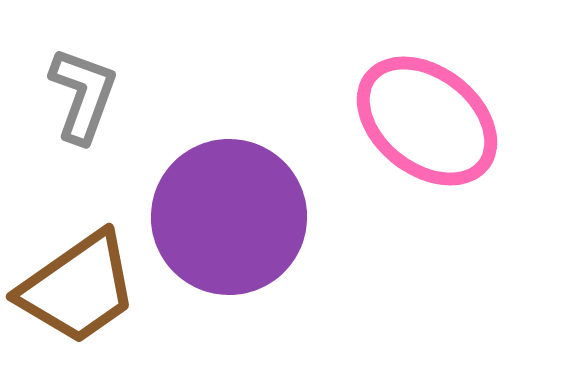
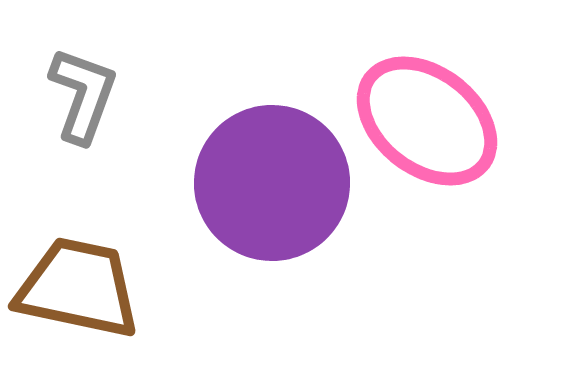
purple circle: moved 43 px right, 34 px up
brown trapezoid: rotated 133 degrees counterclockwise
